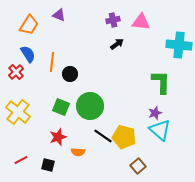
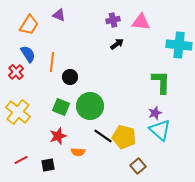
black circle: moved 3 px down
red star: moved 1 px up
black square: rotated 24 degrees counterclockwise
